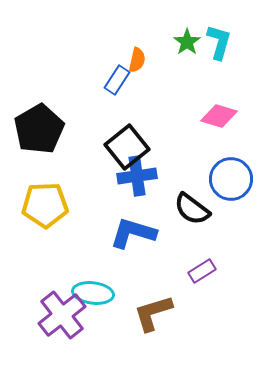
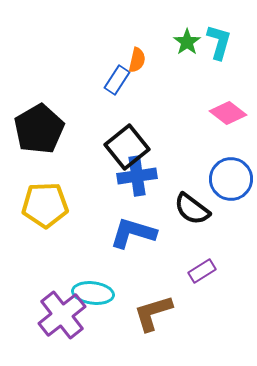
pink diamond: moved 9 px right, 3 px up; rotated 21 degrees clockwise
